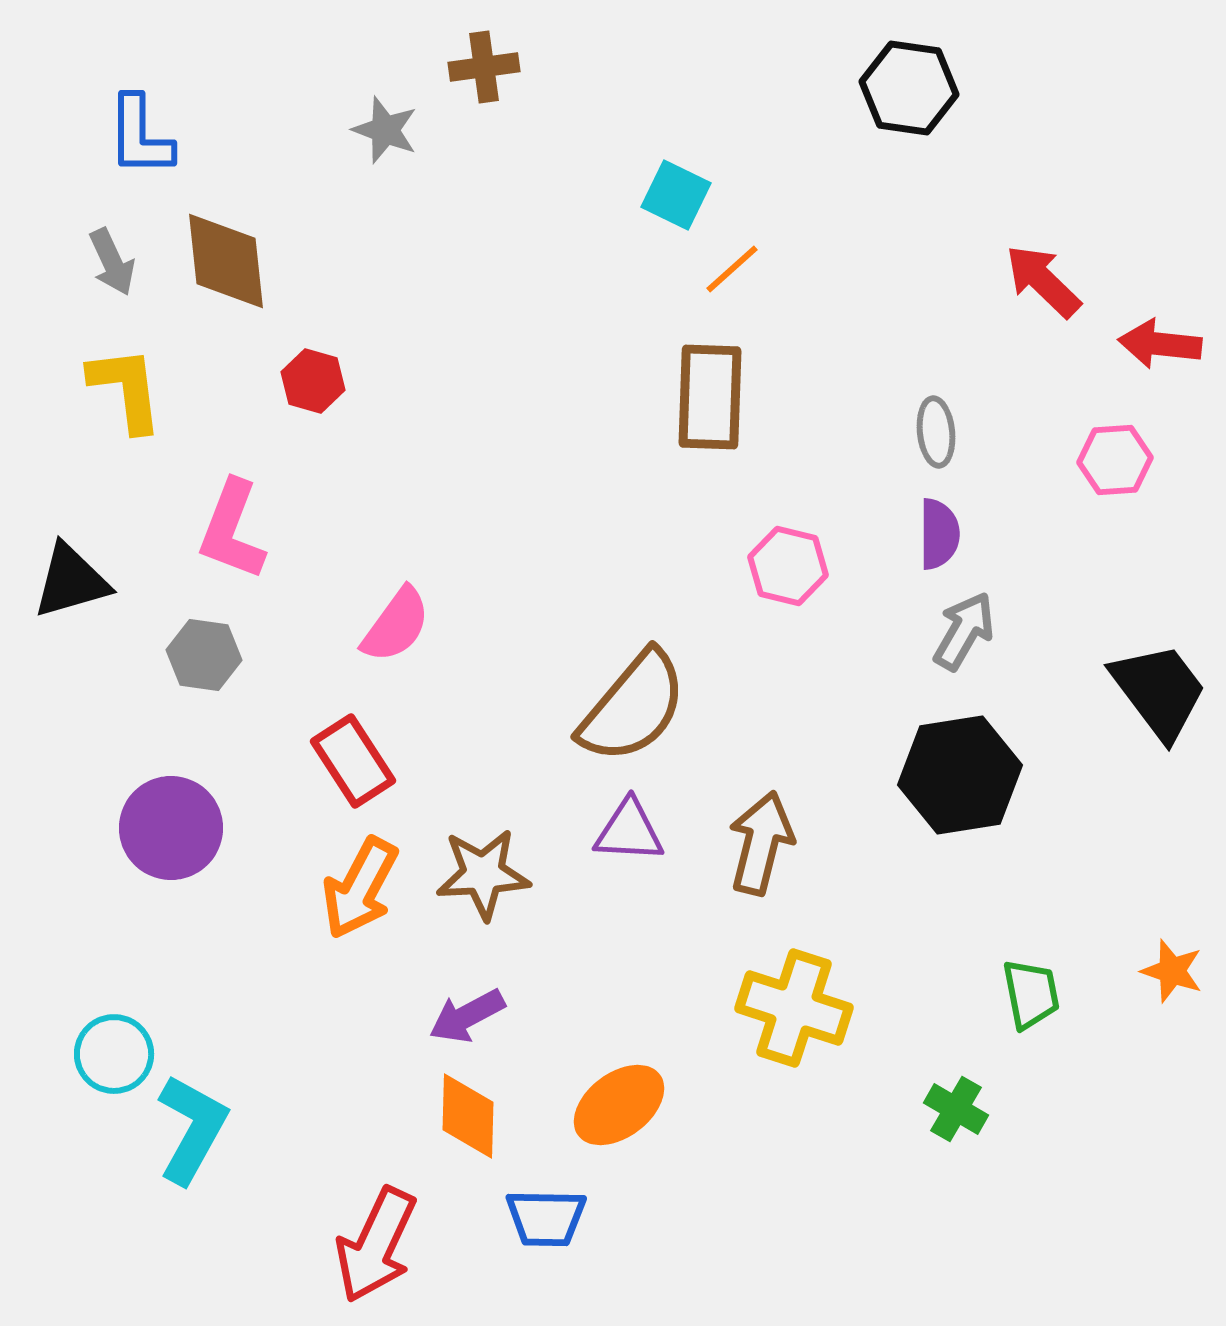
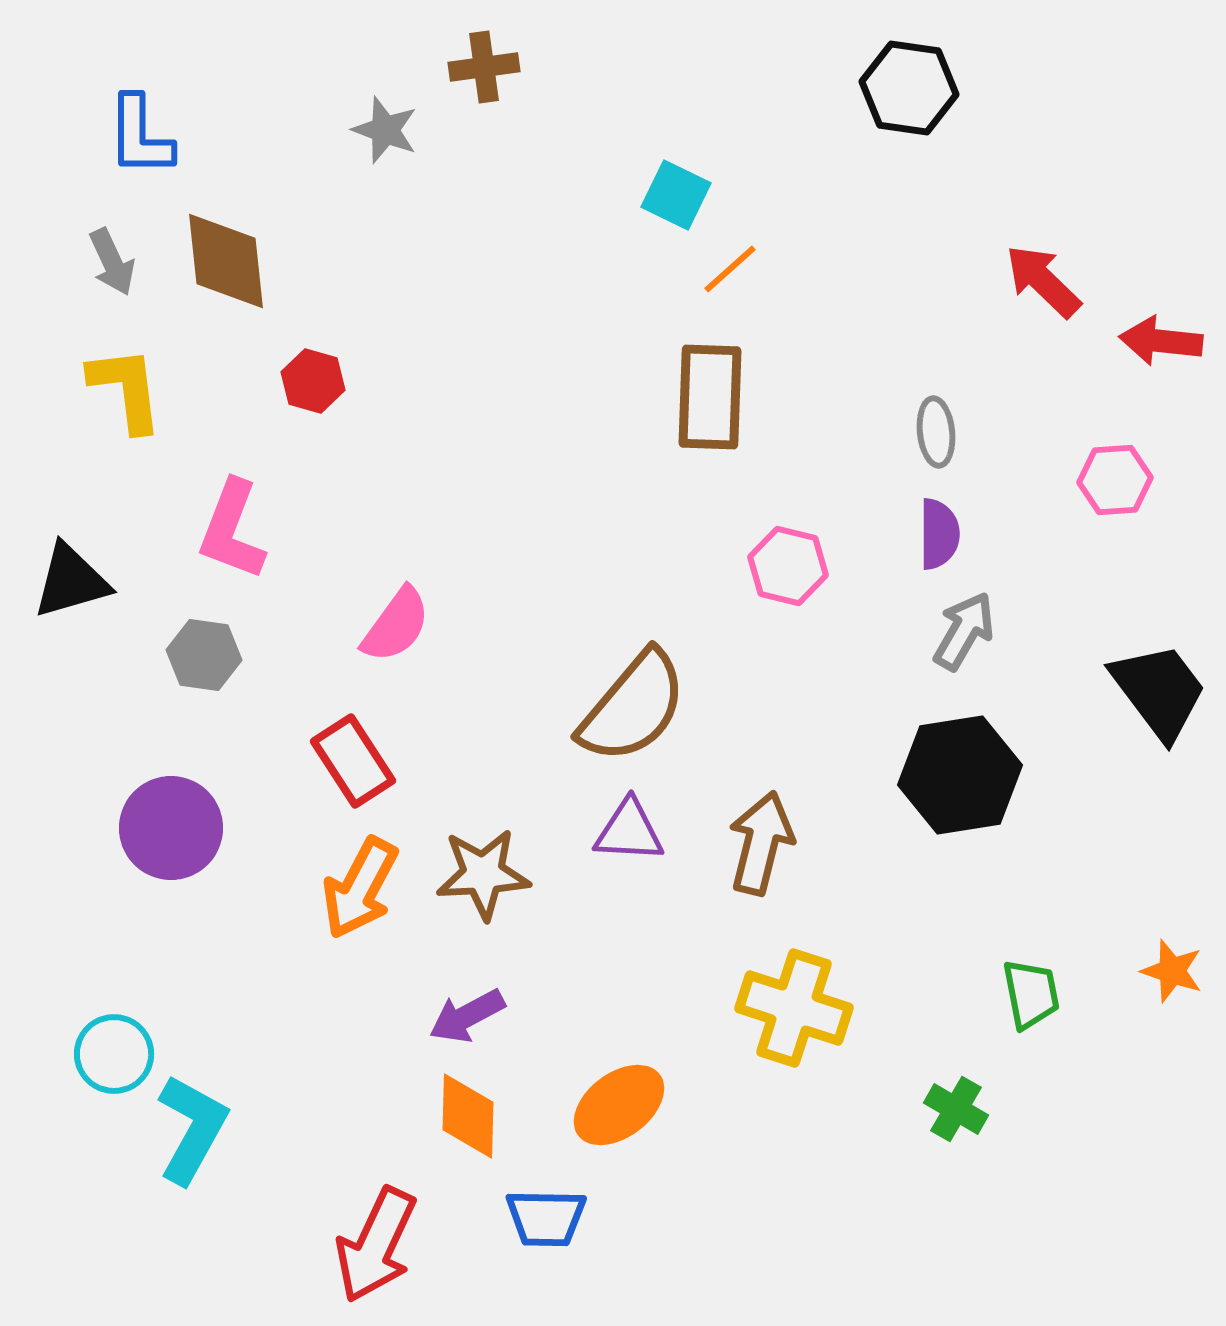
orange line at (732, 269): moved 2 px left
red arrow at (1160, 344): moved 1 px right, 3 px up
pink hexagon at (1115, 460): moved 20 px down
